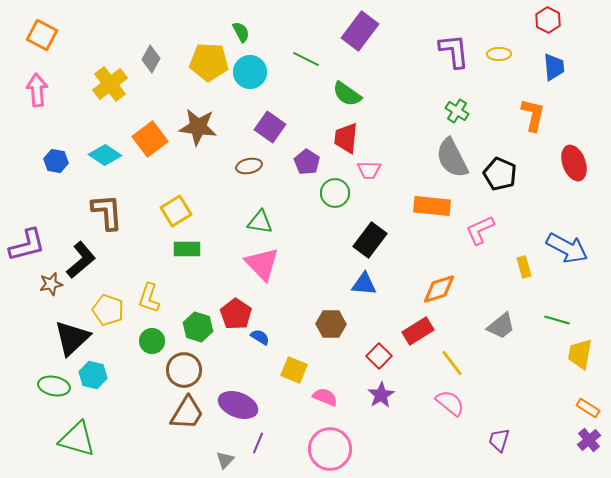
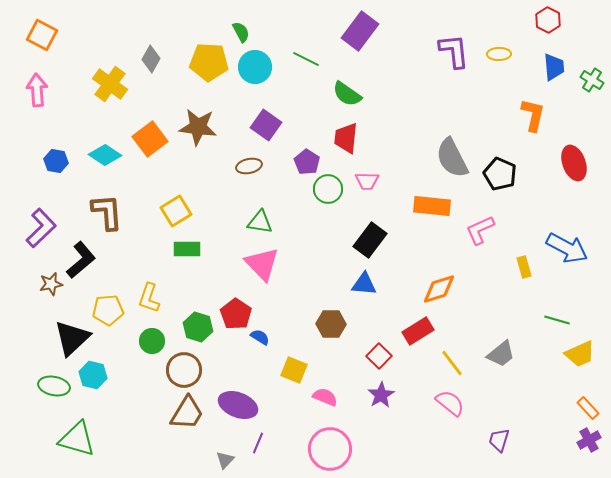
cyan circle at (250, 72): moved 5 px right, 5 px up
yellow cross at (110, 84): rotated 16 degrees counterclockwise
green cross at (457, 111): moved 135 px right, 31 px up
purple square at (270, 127): moved 4 px left, 2 px up
pink trapezoid at (369, 170): moved 2 px left, 11 px down
green circle at (335, 193): moved 7 px left, 4 px up
purple L-shape at (27, 245): moved 14 px right, 17 px up; rotated 30 degrees counterclockwise
yellow pentagon at (108, 310): rotated 24 degrees counterclockwise
gray trapezoid at (501, 326): moved 28 px down
yellow trapezoid at (580, 354): rotated 124 degrees counterclockwise
orange rectangle at (588, 408): rotated 15 degrees clockwise
purple cross at (589, 440): rotated 10 degrees clockwise
